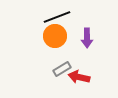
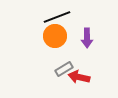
gray rectangle: moved 2 px right
